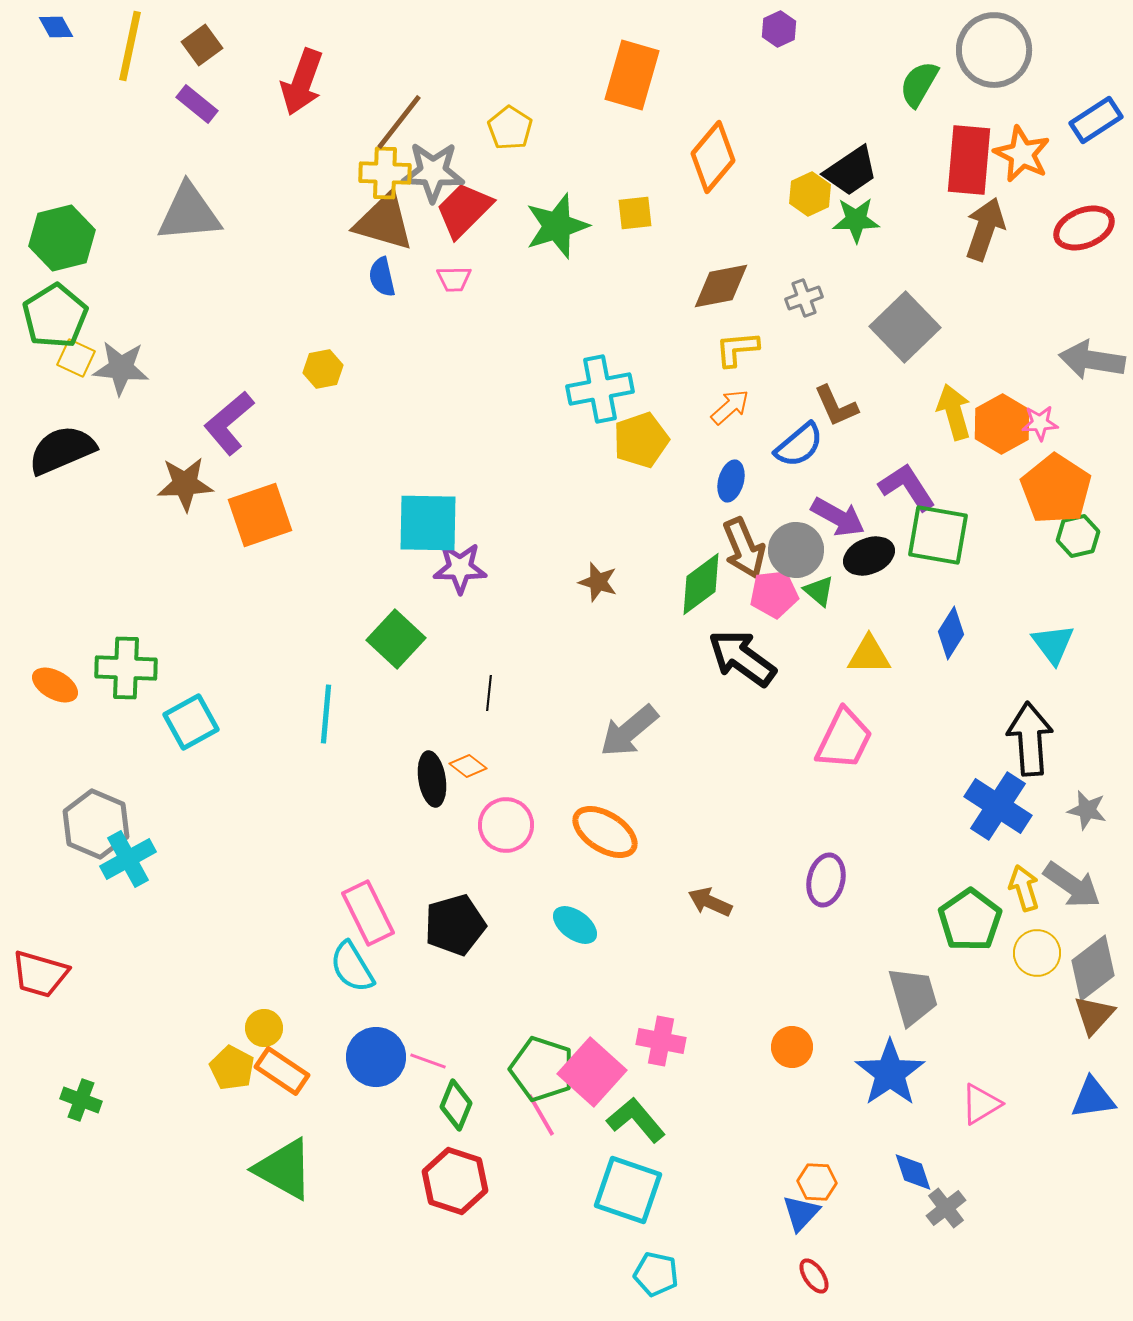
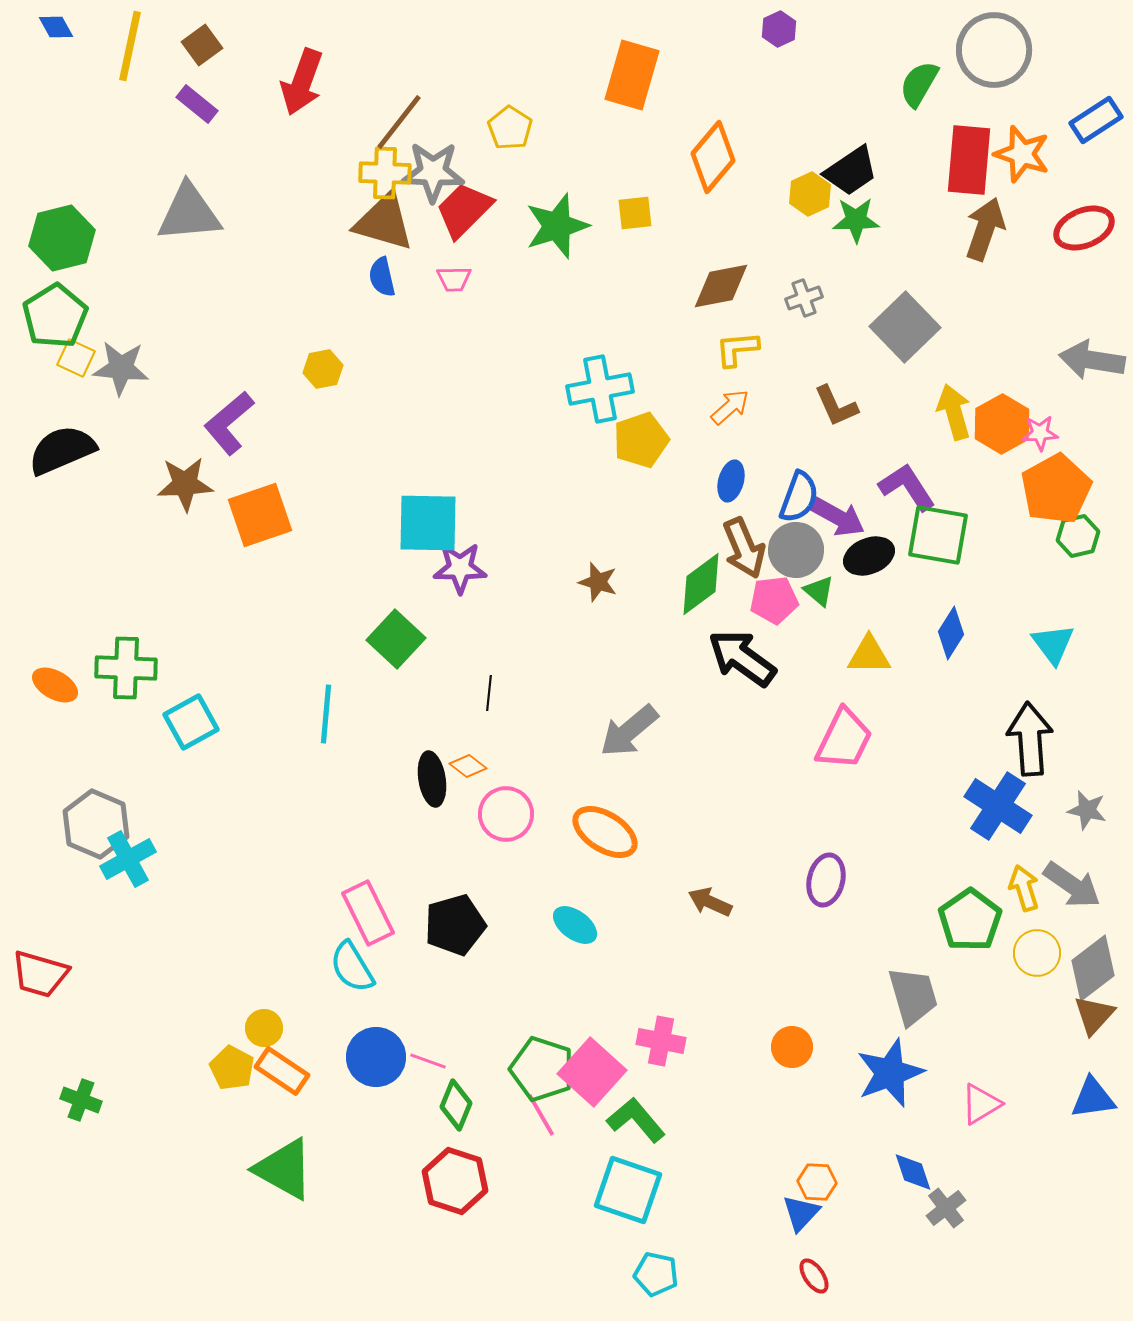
orange star at (1022, 154): rotated 8 degrees counterclockwise
pink star at (1040, 423): moved 10 px down
blue semicircle at (799, 445): moved 52 px down; rotated 30 degrees counterclockwise
orange pentagon at (1056, 489): rotated 10 degrees clockwise
pink pentagon at (774, 594): moved 6 px down
pink circle at (506, 825): moved 11 px up
blue star at (890, 1073): rotated 14 degrees clockwise
